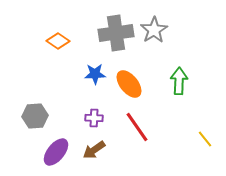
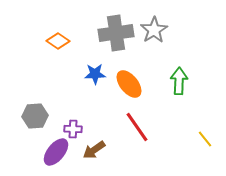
purple cross: moved 21 px left, 11 px down
